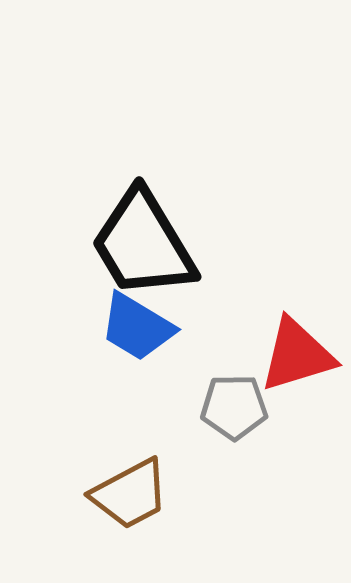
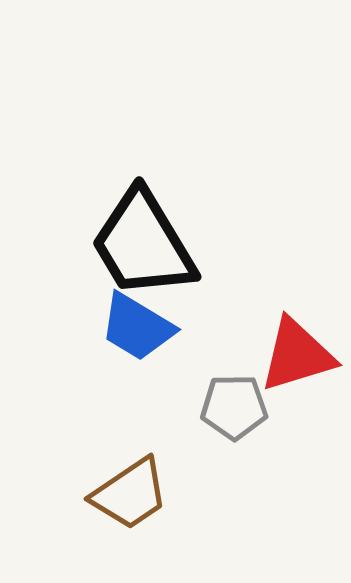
brown trapezoid: rotated 6 degrees counterclockwise
